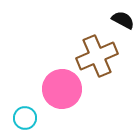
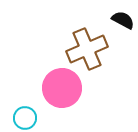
brown cross: moved 10 px left, 7 px up
pink circle: moved 1 px up
